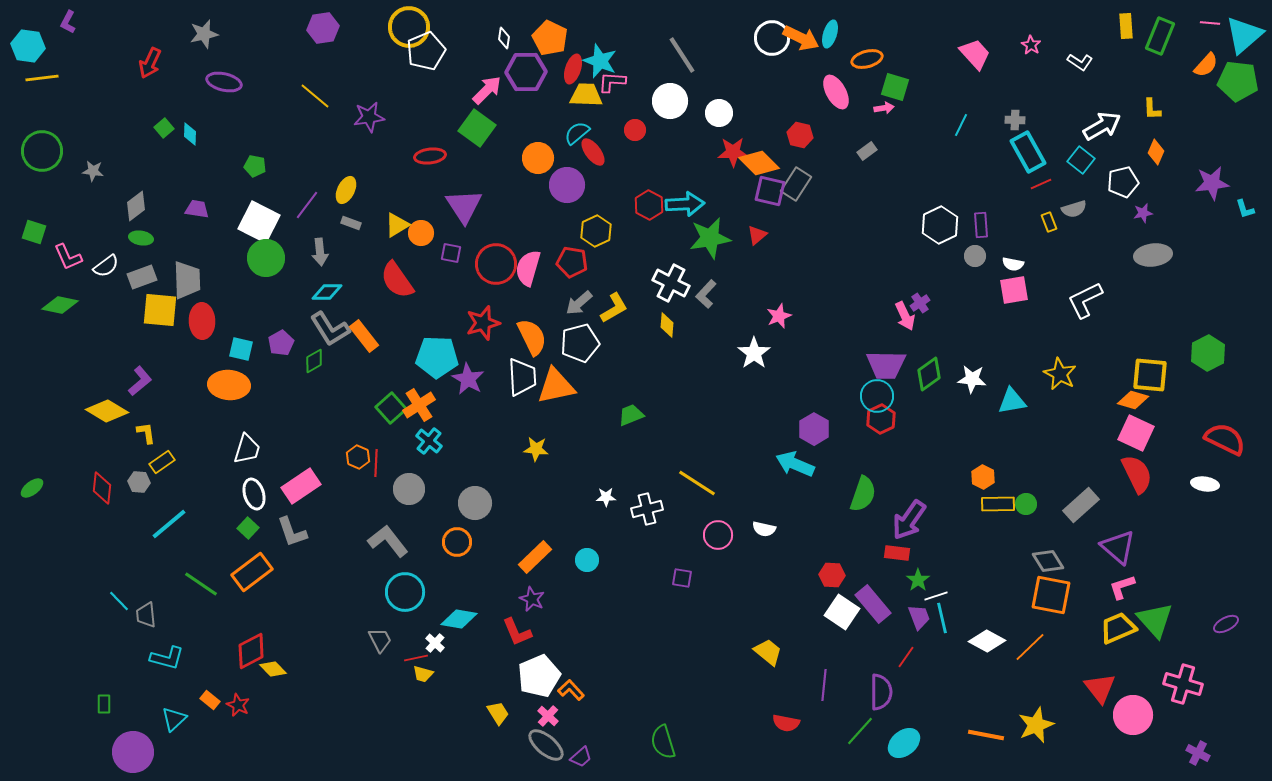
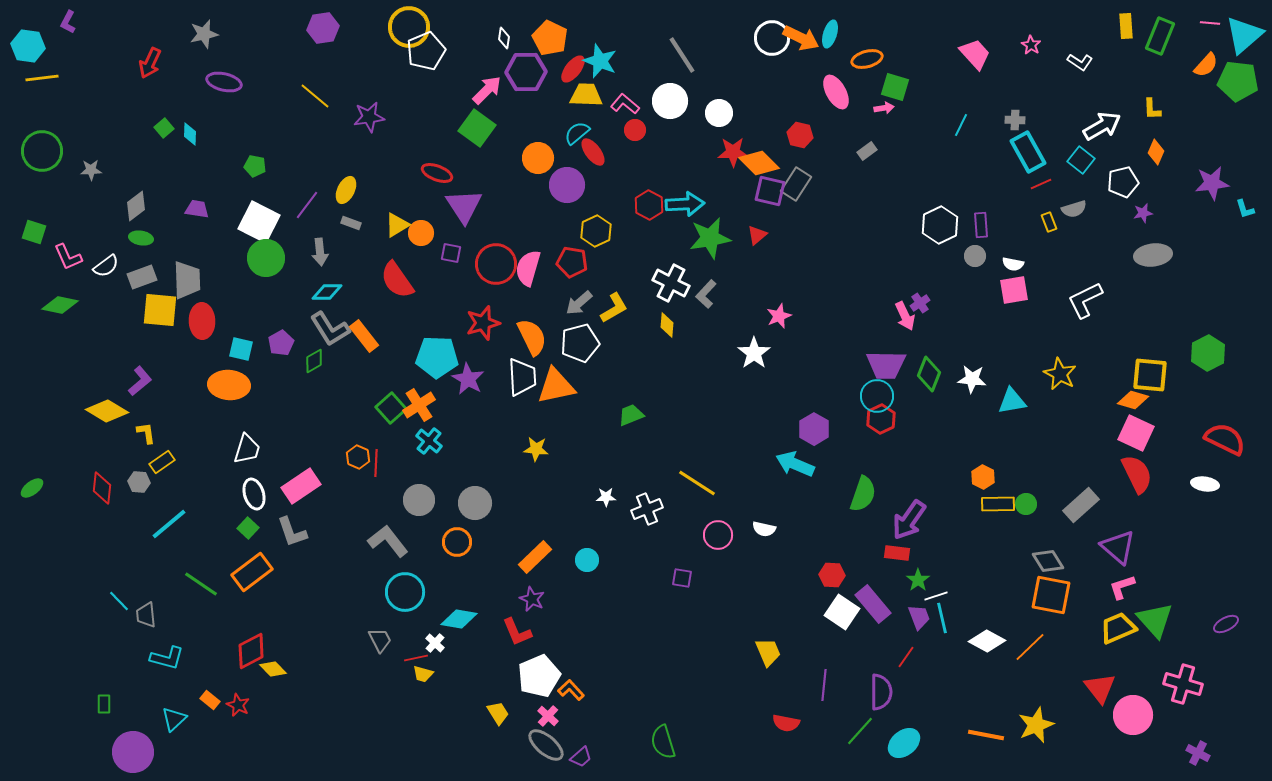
red ellipse at (573, 69): rotated 20 degrees clockwise
pink L-shape at (612, 82): moved 13 px right, 22 px down; rotated 36 degrees clockwise
red ellipse at (430, 156): moved 7 px right, 17 px down; rotated 28 degrees clockwise
gray star at (93, 171): moved 2 px left, 1 px up; rotated 10 degrees counterclockwise
green diamond at (929, 374): rotated 32 degrees counterclockwise
gray circle at (409, 489): moved 10 px right, 11 px down
white cross at (647, 509): rotated 8 degrees counterclockwise
yellow trapezoid at (768, 652): rotated 28 degrees clockwise
